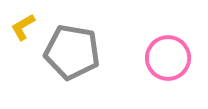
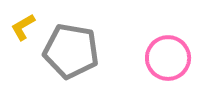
gray pentagon: moved 1 px left, 1 px up
